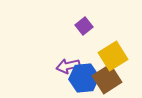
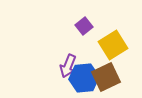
yellow square: moved 11 px up
purple arrow: rotated 55 degrees counterclockwise
brown square: moved 1 px left, 2 px up; rotated 8 degrees clockwise
